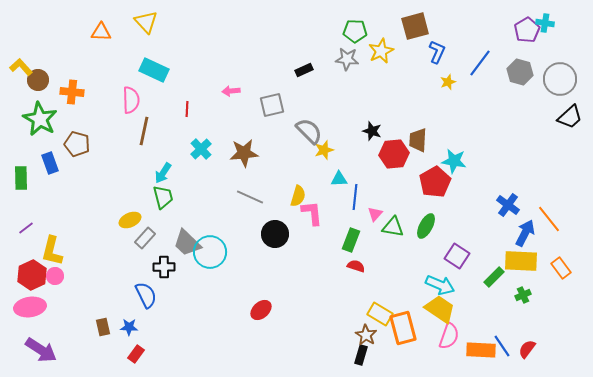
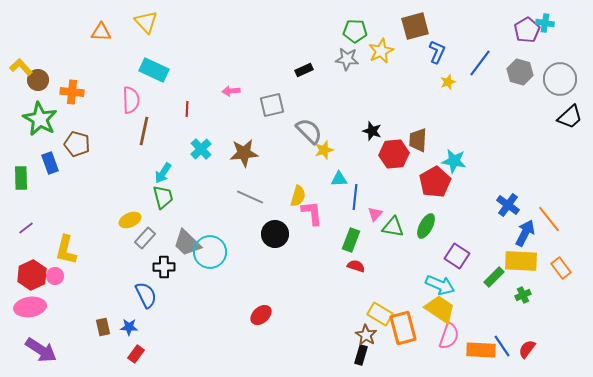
yellow L-shape at (52, 251): moved 14 px right, 1 px up
red ellipse at (261, 310): moved 5 px down
